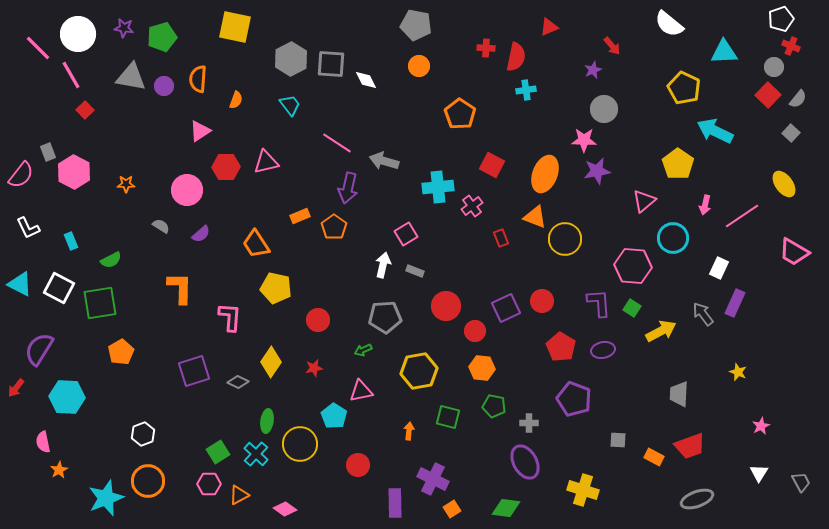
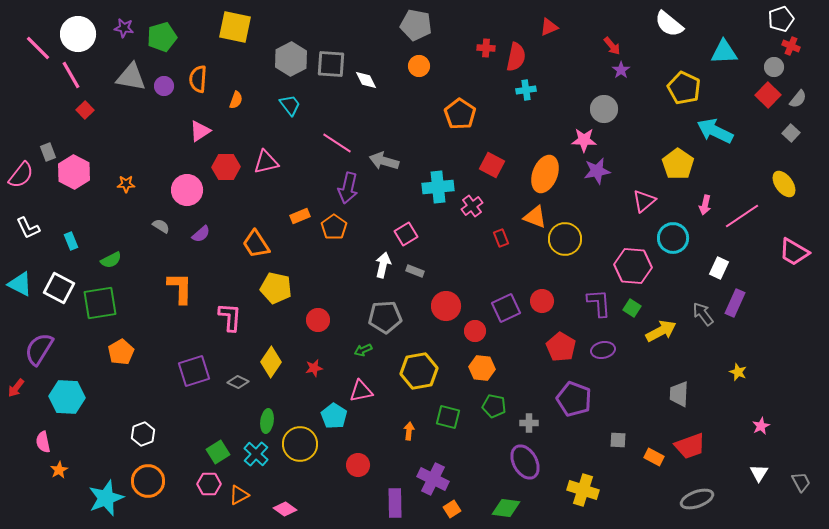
purple star at (593, 70): moved 28 px right; rotated 12 degrees counterclockwise
